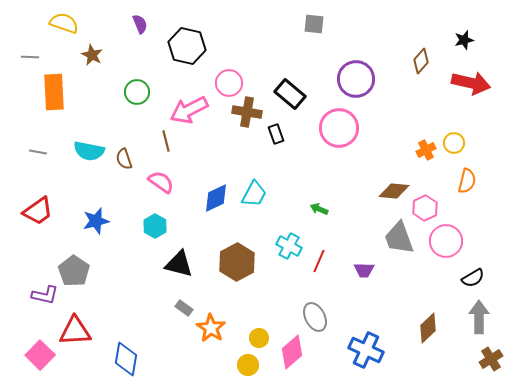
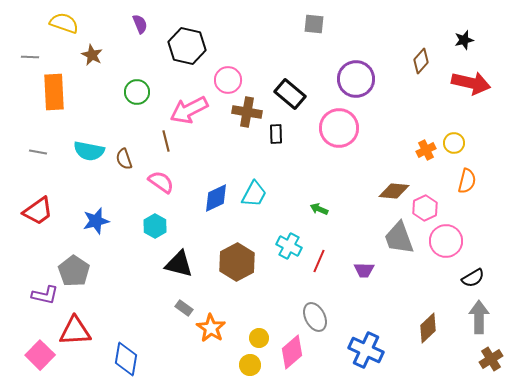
pink circle at (229, 83): moved 1 px left, 3 px up
black rectangle at (276, 134): rotated 18 degrees clockwise
yellow circle at (248, 365): moved 2 px right
